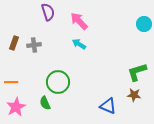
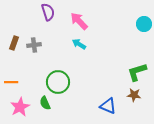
pink star: moved 4 px right
